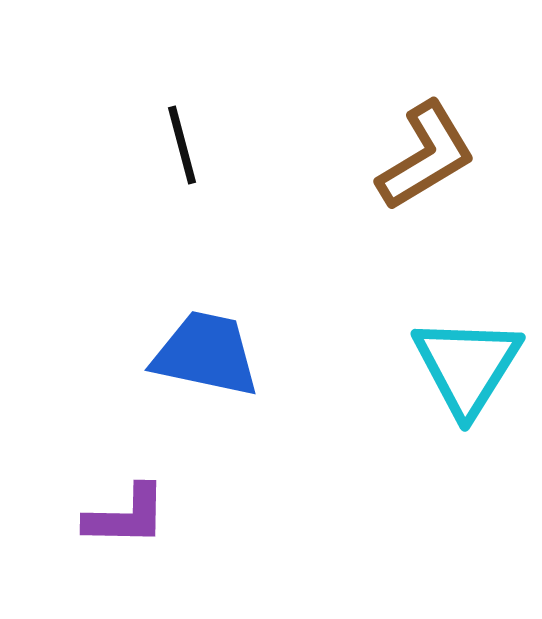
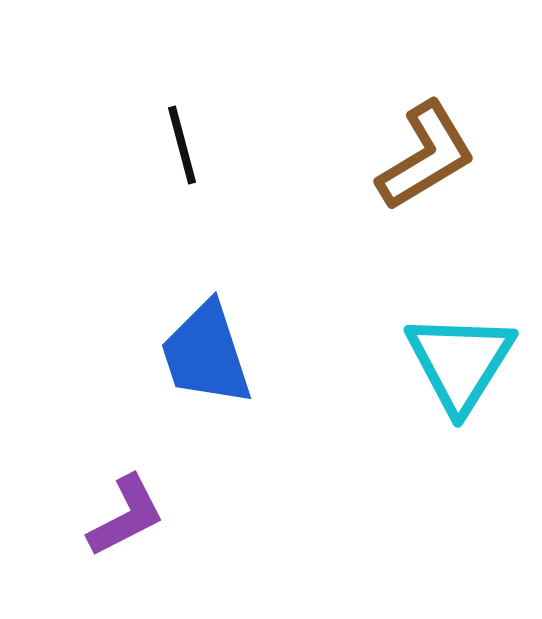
blue trapezoid: rotated 120 degrees counterclockwise
cyan triangle: moved 7 px left, 4 px up
purple L-shape: rotated 28 degrees counterclockwise
